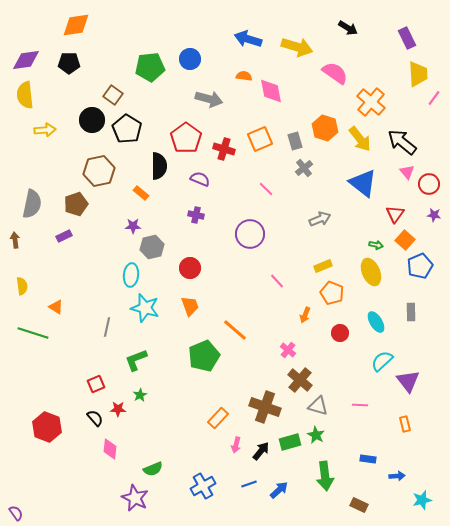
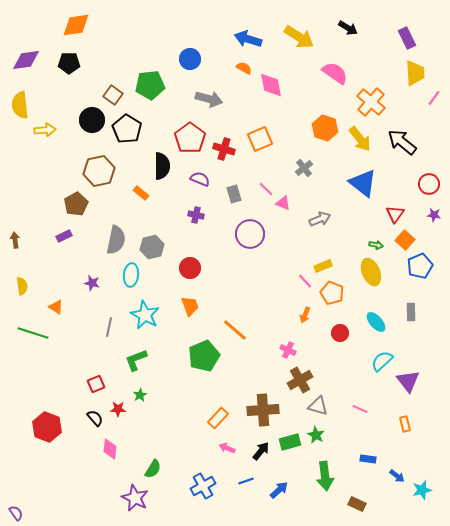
yellow arrow at (297, 47): moved 2 px right, 10 px up; rotated 16 degrees clockwise
green pentagon at (150, 67): moved 18 px down
yellow trapezoid at (418, 74): moved 3 px left, 1 px up
orange semicircle at (244, 76): moved 8 px up; rotated 21 degrees clockwise
pink diamond at (271, 91): moved 6 px up
yellow semicircle at (25, 95): moved 5 px left, 10 px down
red pentagon at (186, 138): moved 4 px right
gray rectangle at (295, 141): moved 61 px left, 53 px down
black semicircle at (159, 166): moved 3 px right
pink triangle at (407, 172): moved 124 px left, 31 px down; rotated 28 degrees counterclockwise
gray semicircle at (32, 204): moved 84 px right, 36 px down
brown pentagon at (76, 204): rotated 10 degrees counterclockwise
purple star at (133, 226): moved 41 px left, 57 px down; rotated 14 degrees clockwise
pink line at (277, 281): moved 28 px right
cyan star at (145, 308): moved 7 px down; rotated 12 degrees clockwise
cyan ellipse at (376, 322): rotated 10 degrees counterclockwise
gray line at (107, 327): moved 2 px right
pink cross at (288, 350): rotated 14 degrees counterclockwise
brown cross at (300, 380): rotated 20 degrees clockwise
pink line at (360, 405): moved 4 px down; rotated 21 degrees clockwise
brown cross at (265, 407): moved 2 px left, 3 px down; rotated 24 degrees counterclockwise
pink arrow at (236, 445): moved 9 px left, 3 px down; rotated 98 degrees clockwise
green semicircle at (153, 469): rotated 36 degrees counterclockwise
blue arrow at (397, 476): rotated 42 degrees clockwise
blue line at (249, 484): moved 3 px left, 3 px up
cyan star at (422, 500): moved 10 px up
brown rectangle at (359, 505): moved 2 px left, 1 px up
